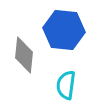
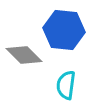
gray diamond: rotated 51 degrees counterclockwise
